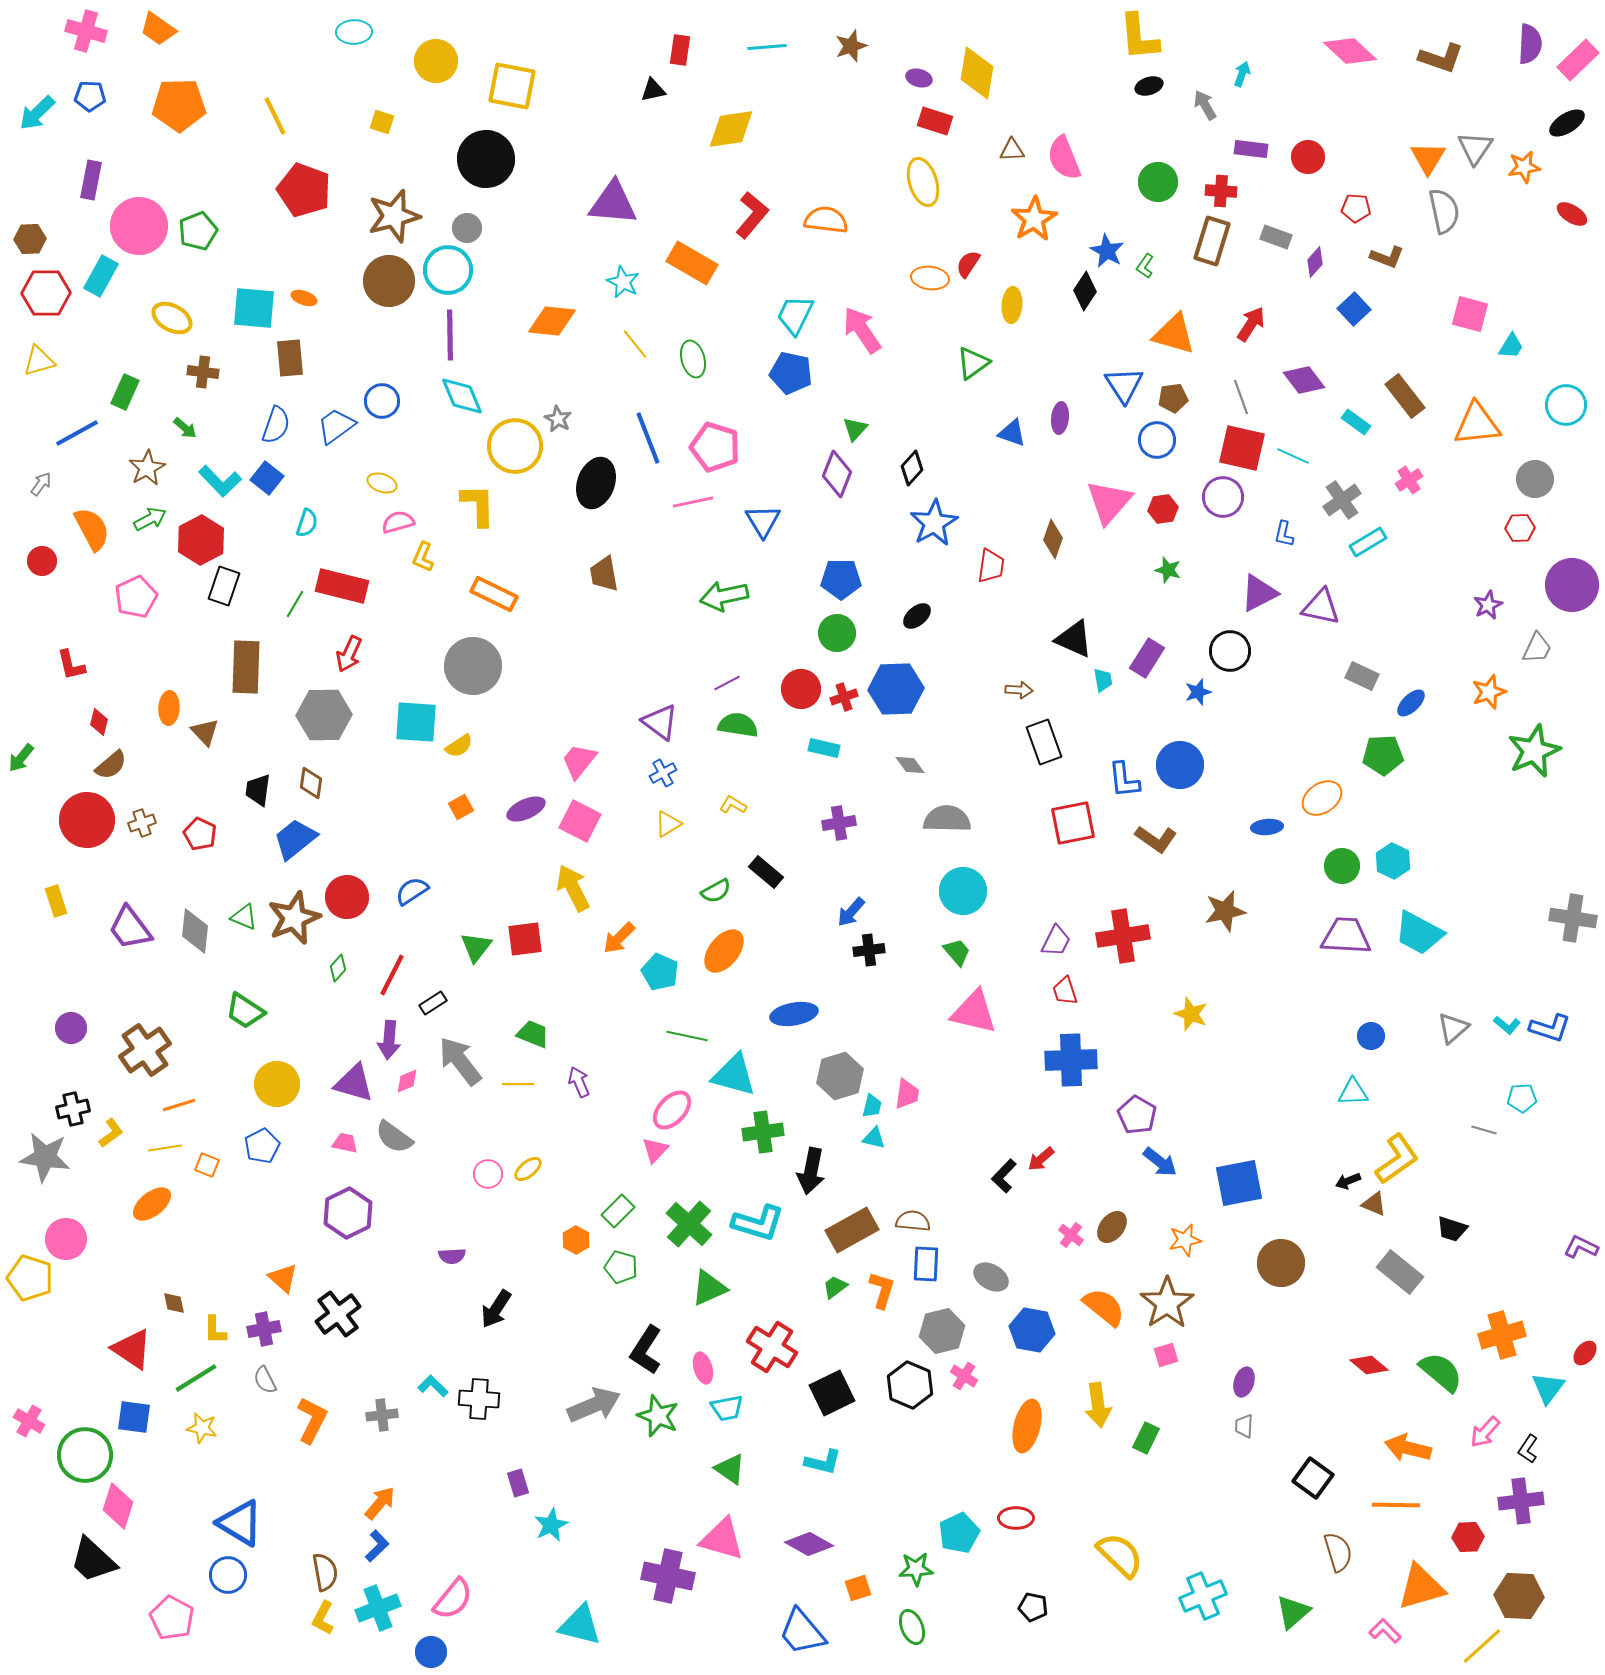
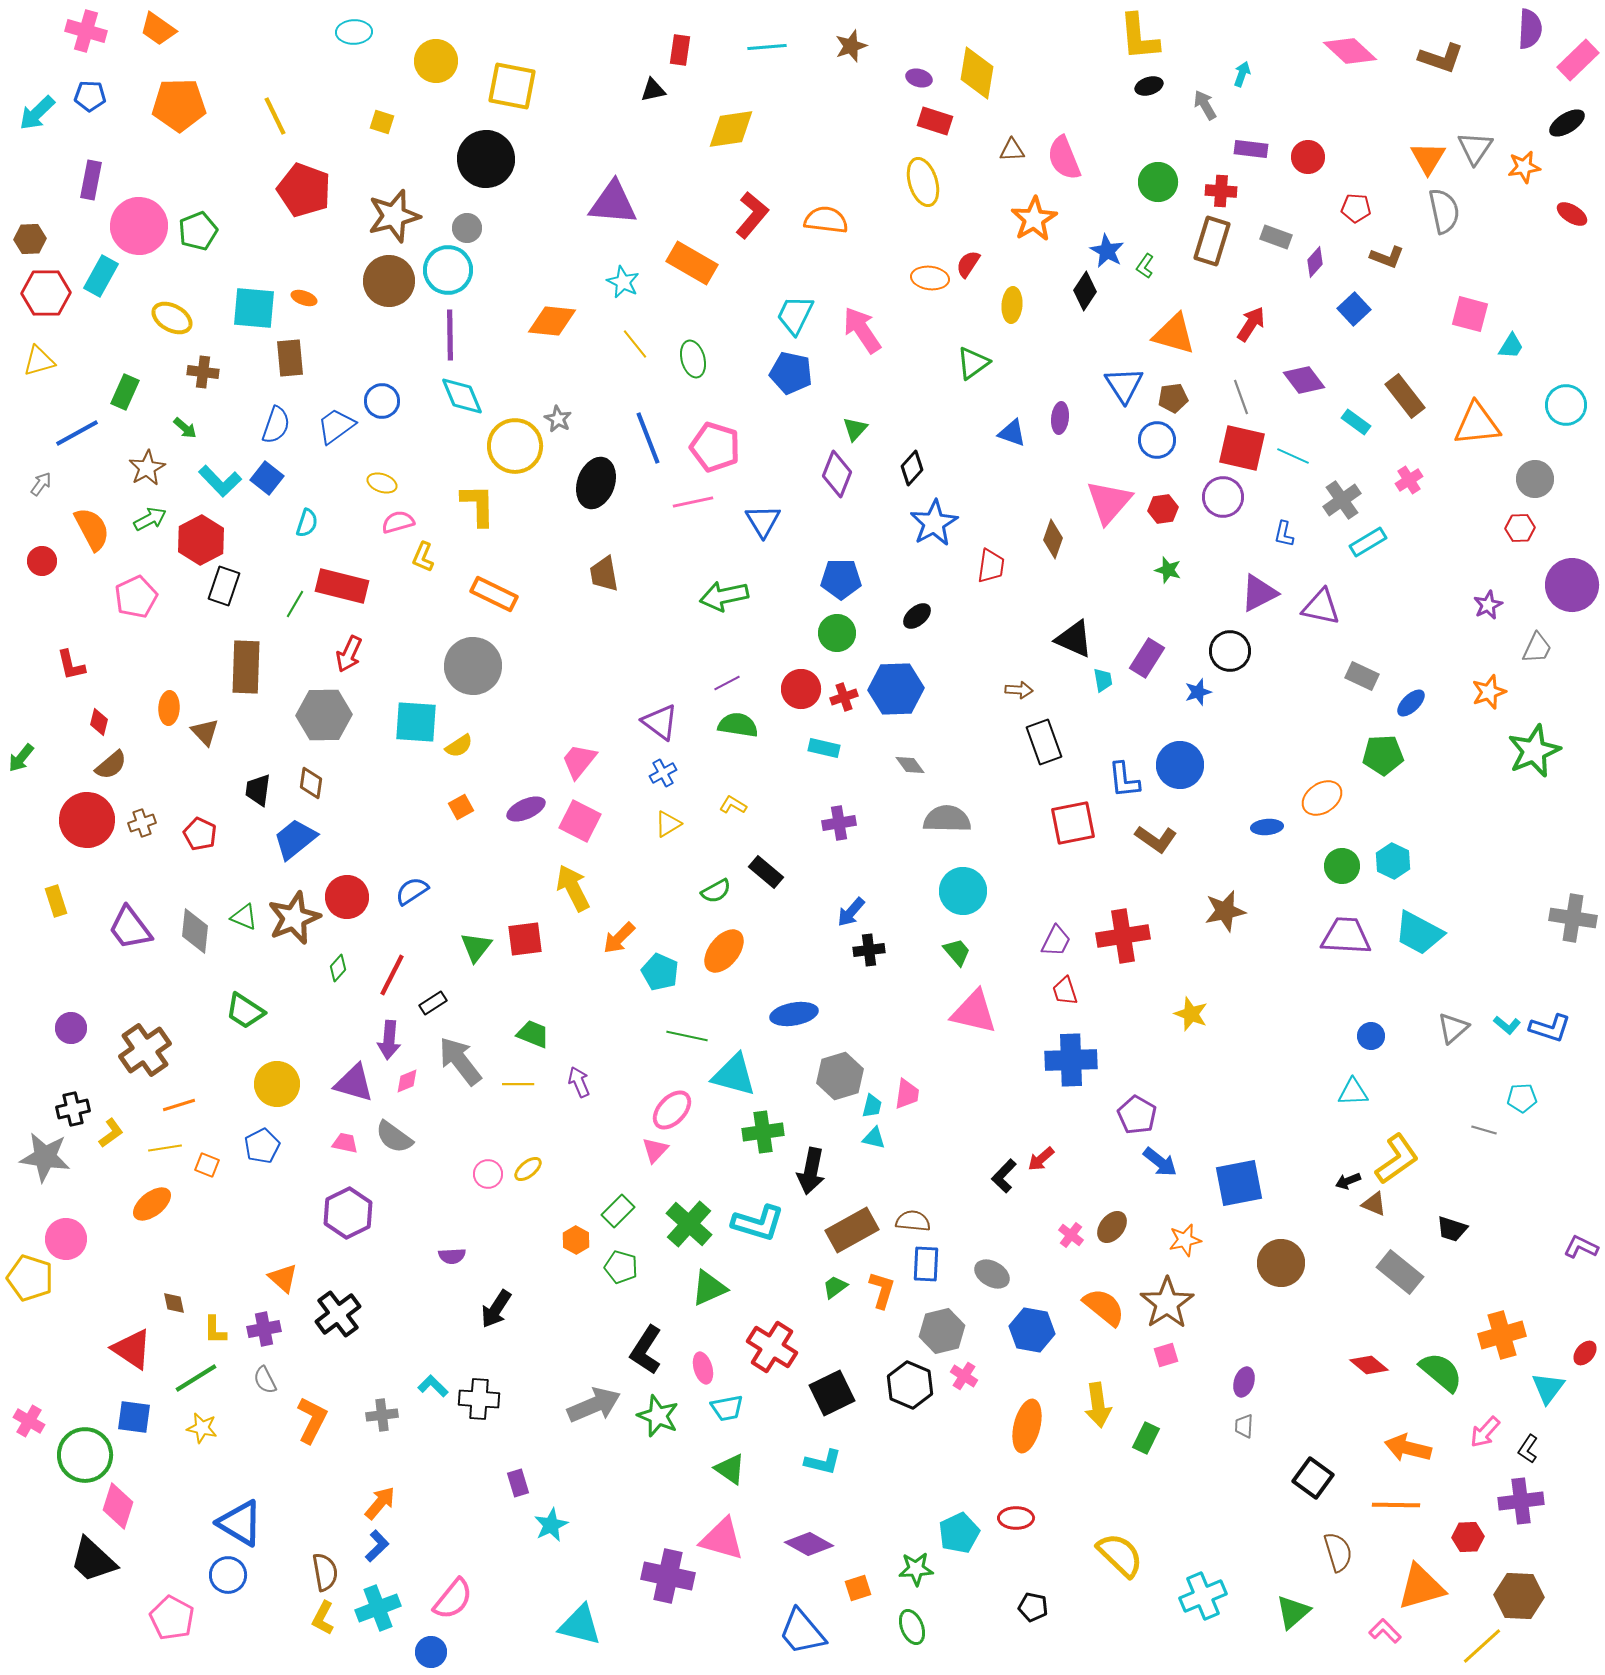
purple semicircle at (1530, 44): moved 15 px up
gray ellipse at (991, 1277): moved 1 px right, 3 px up
